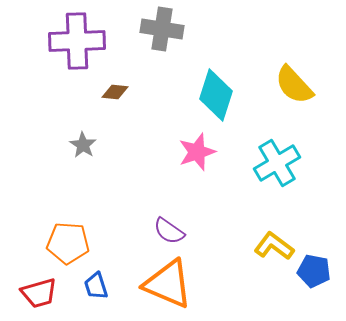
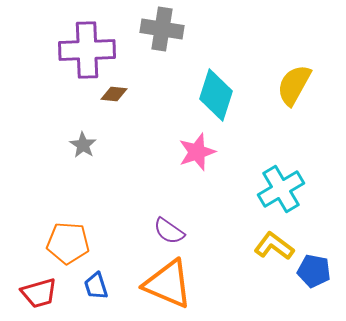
purple cross: moved 10 px right, 9 px down
yellow semicircle: rotated 72 degrees clockwise
brown diamond: moved 1 px left, 2 px down
cyan cross: moved 4 px right, 26 px down
